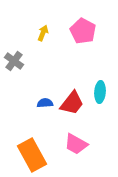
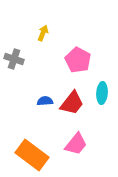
pink pentagon: moved 5 px left, 29 px down
gray cross: moved 2 px up; rotated 18 degrees counterclockwise
cyan ellipse: moved 2 px right, 1 px down
blue semicircle: moved 2 px up
pink trapezoid: rotated 80 degrees counterclockwise
orange rectangle: rotated 24 degrees counterclockwise
